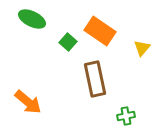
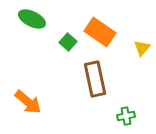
orange rectangle: moved 1 px down
